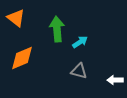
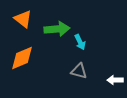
orange triangle: moved 7 px right, 1 px down
green arrow: rotated 90 degrees clockwise
cyan arrow: rotated 98 degrees clockwise
